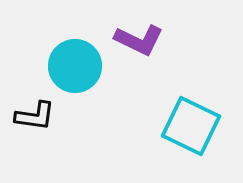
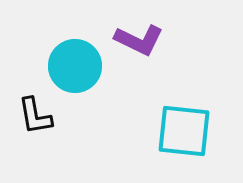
black L-shape: rotated 72 degrees clockwise
cyan square: moved 7 px left, 5 px down; rotated 20 degrees counterclockwise
